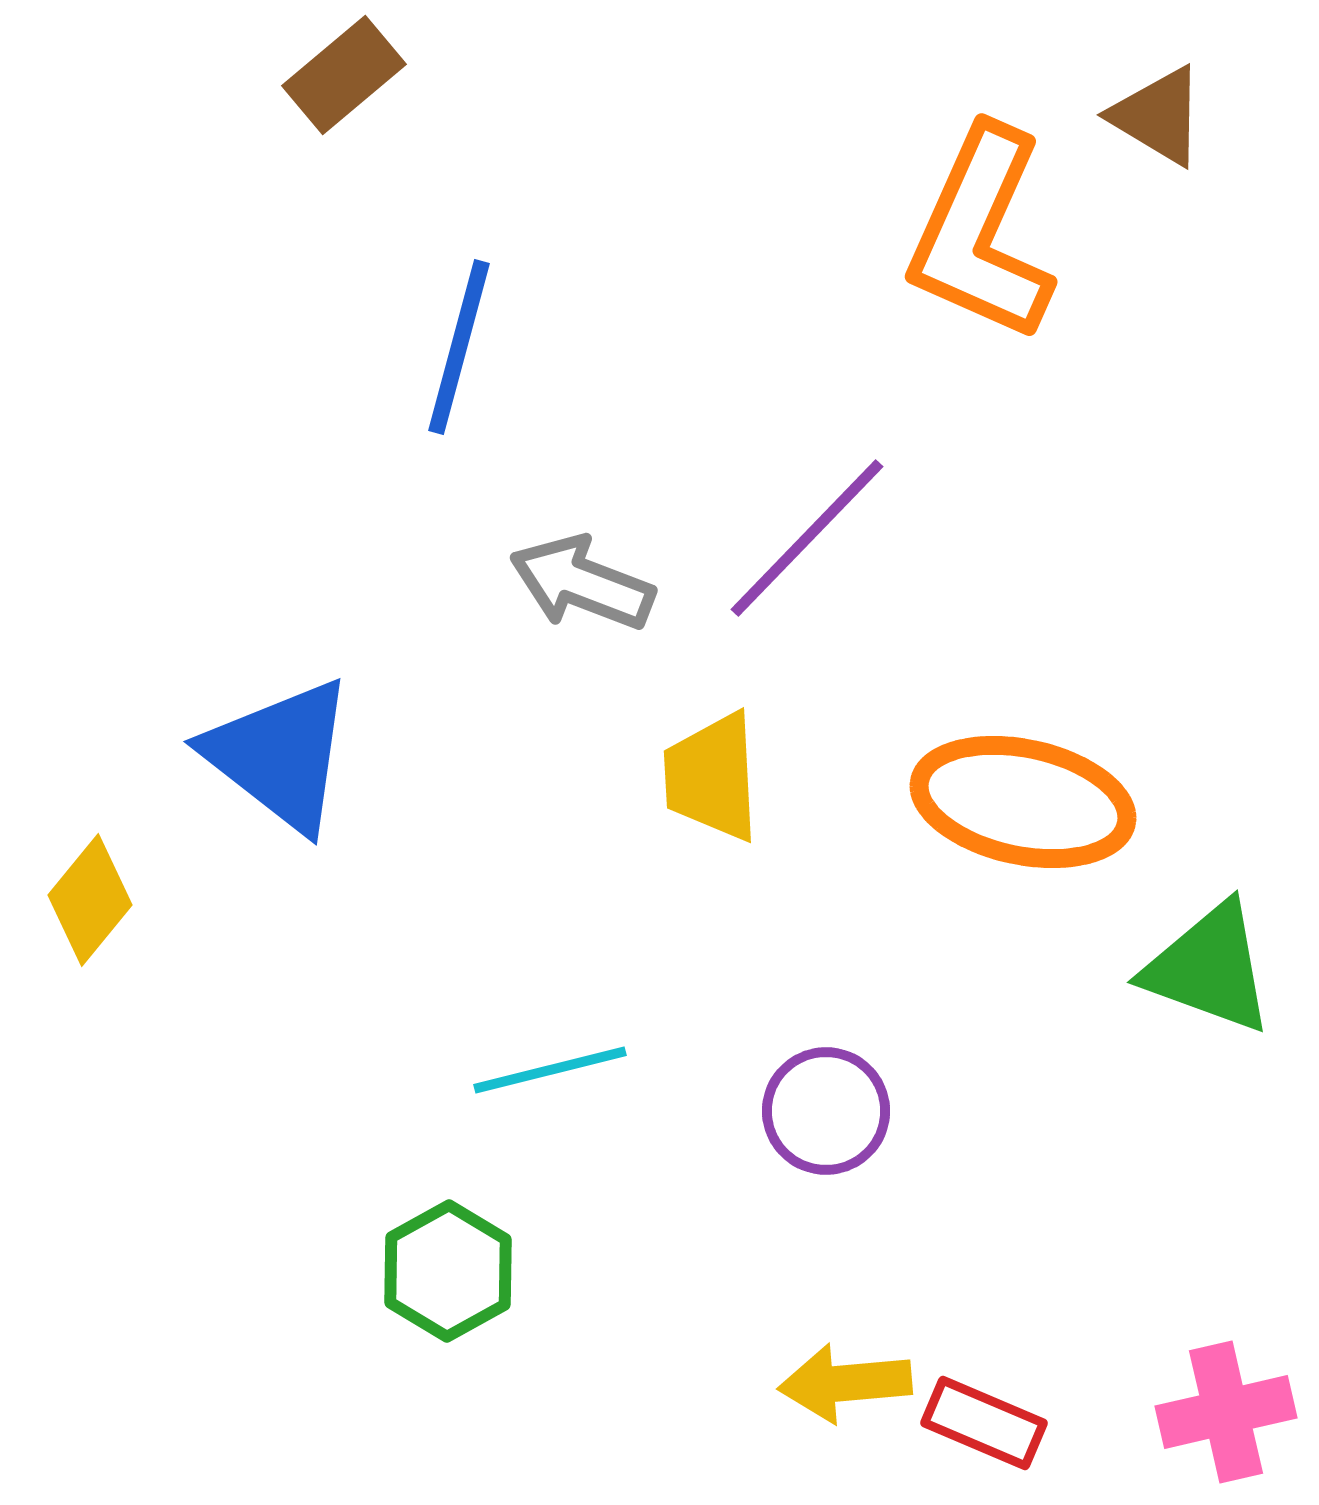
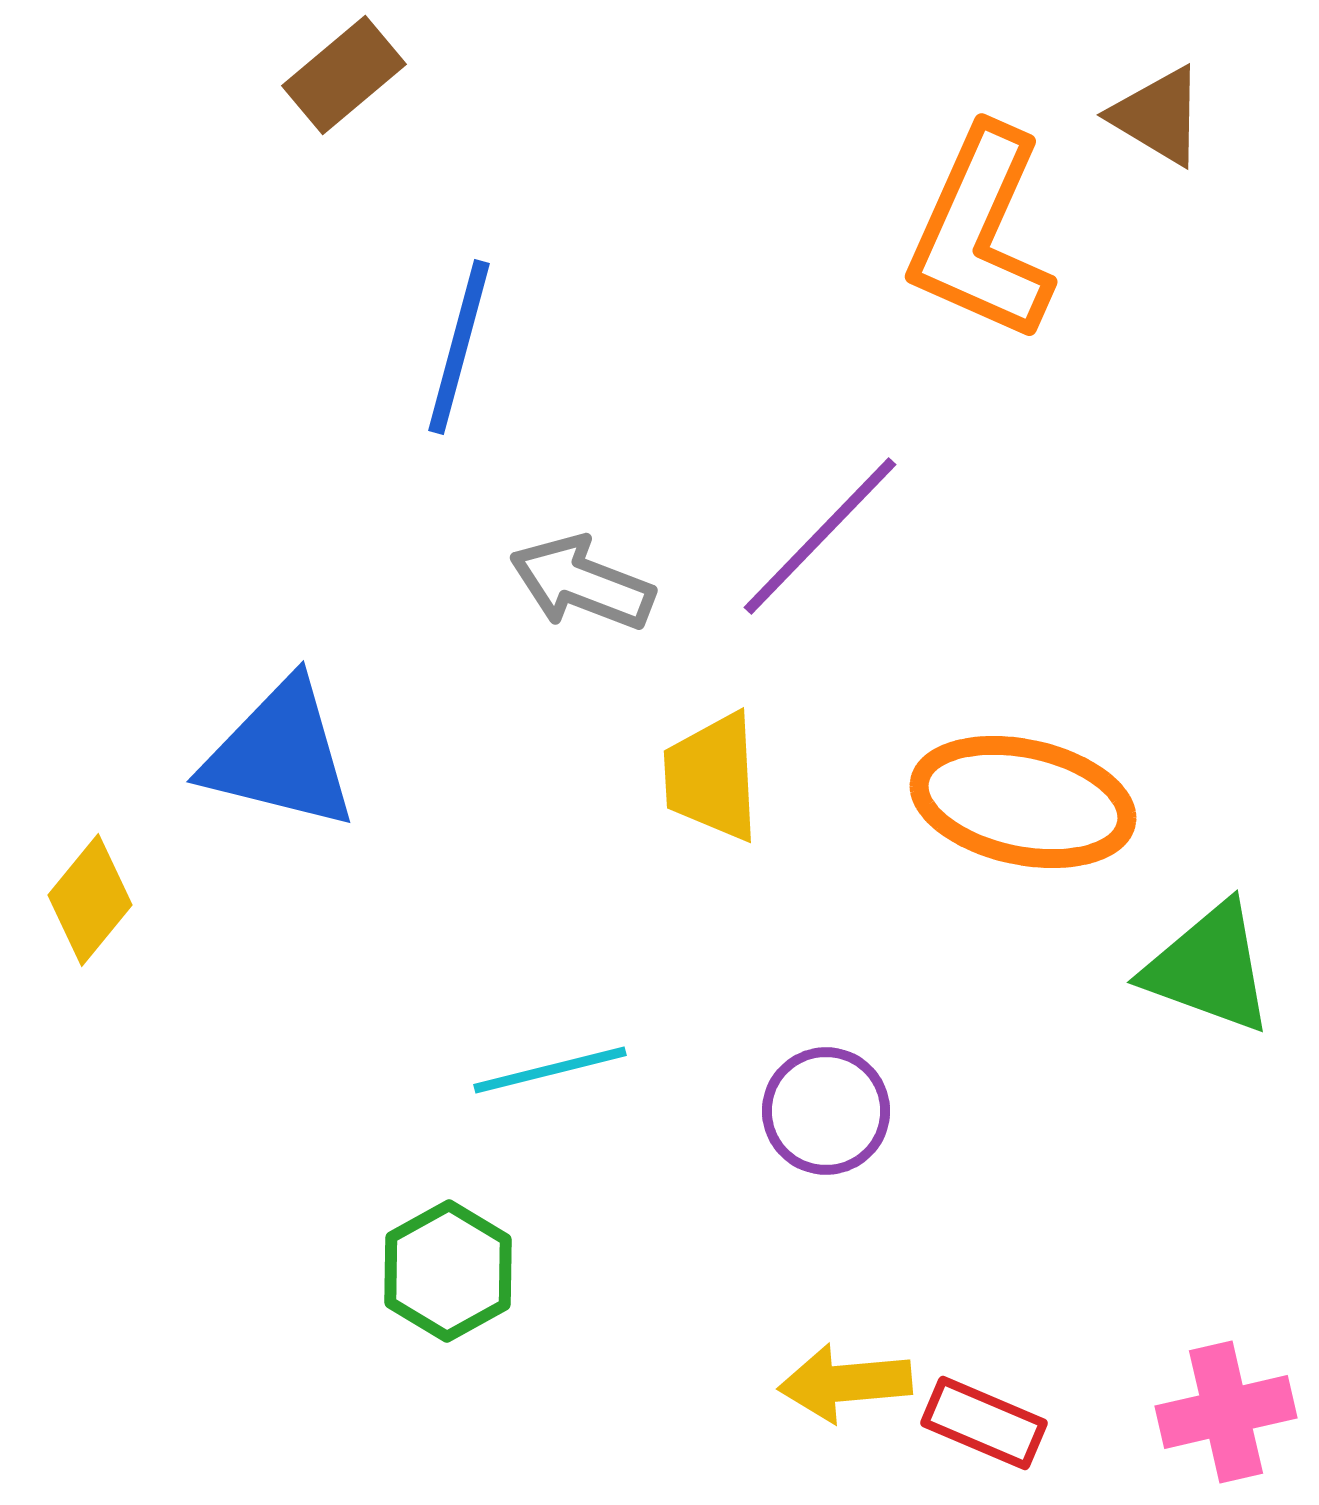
purple line: moved 13 px right, 2 px up
blue triangle: rotated 24 degrees counterclockwise
